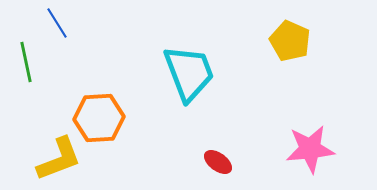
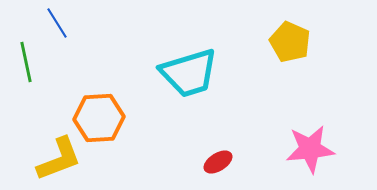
yellow pentagon: moved 1 px down
cyan trapezoid: rotated 94 degrees clockwise
red ellipse: rotated 68 degrees counterclockwise
